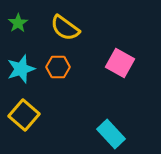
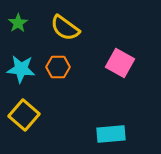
cyan star: rotated 24 degrees clockwise
cyan rectangle: rotated 52 degrees counterclockwise
